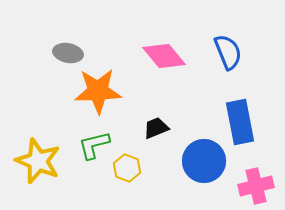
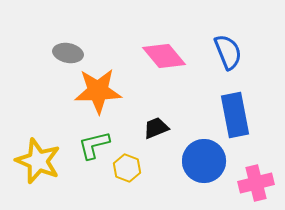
blue rectangle: moved 5 px left, 7 px up
pink cross: moved 3 px up
